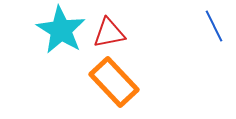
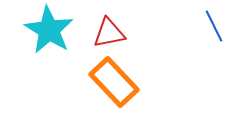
cyan star: moved 12 px left
